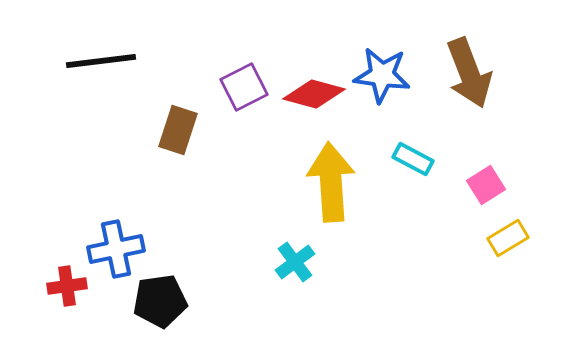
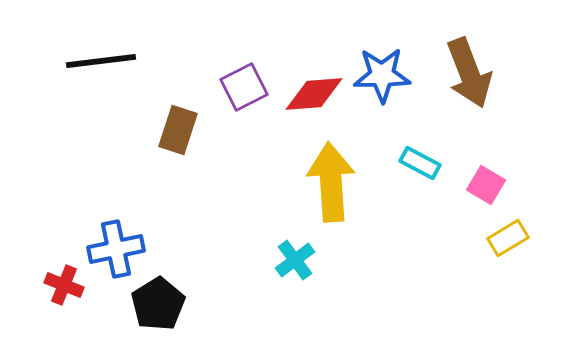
blue star: rotated 8 degrees counterclockwise
red diamond: rotated 20 degrees counterclockwise
cyan rectangle: moved 7 px right, 4 px down
pink square: rotated 27 degrees counterclockwise
cyan cross: moved 2 px up
red cross: moved 3 px left, 1 px up; rotated 30 degrees clockwise
black pentagon: moved 2 px left, 3 px down; rotated 24 degrees counterclockwise
